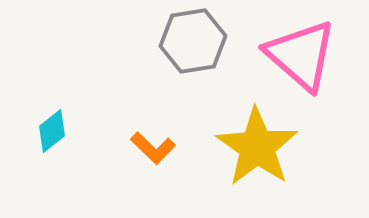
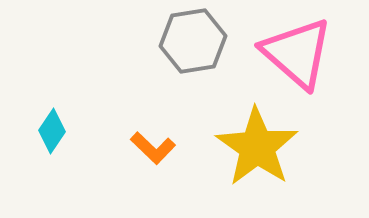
pink triangle: moved 4 px left, 2 px up
cyan diamond: rotated 18 degrees counterclockwise
